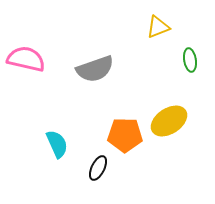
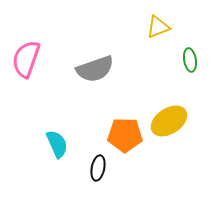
pink semicircle: rotated 84 degrees counterclockwise
black ellipse: rotated 15 degrees counterclockwise
